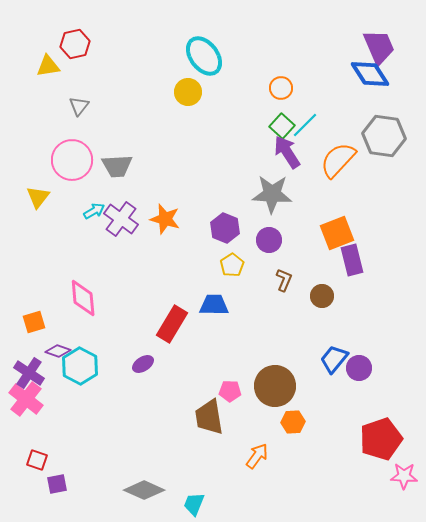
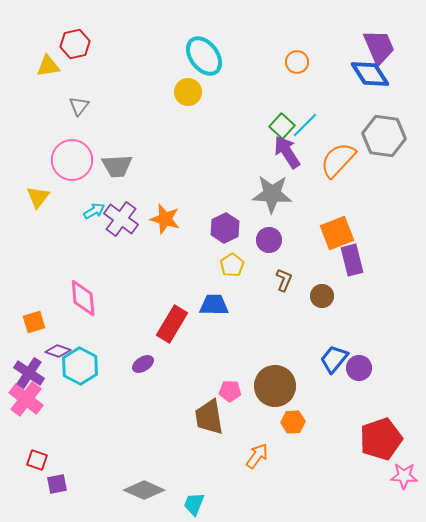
orange circle at (281, 88): moved 16 px right, 26 px up
purple hexagon at (225, 228): rotated 12 degrees clockwise
